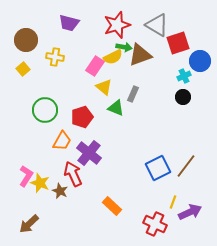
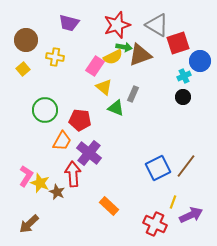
red pentagon: moved 2 px left, 3 px down; rotated 25 degrees clockwise
red arrow: rotated 20 degrees clockwise
brown star: moved 3 px left, 1 px down
orange rectangle: moved 3 px left
purple arrow: moved 1 px right, 3 px down
